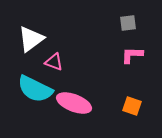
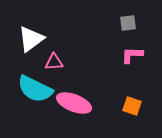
pink triangle: rotated 24 degrees counterclockwise
